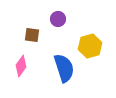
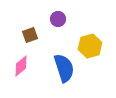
brown square: moved 2 px left; rotated 28 degrees counterclockwise
pink diamond: rotated 15 degrees clockwise
